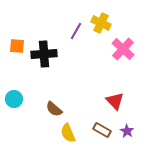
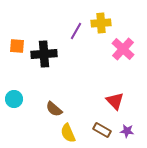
yellow cross: rotated 30 degrees counterclockwise
purple star: rotated 24 degrees counterclockwise
